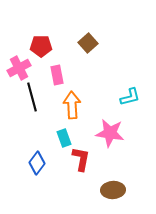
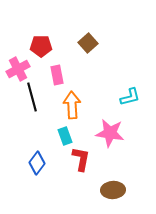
pink cross: moved 1 px left, 1 px down
cyan rectangle: moved 1 px right, 2 px up
